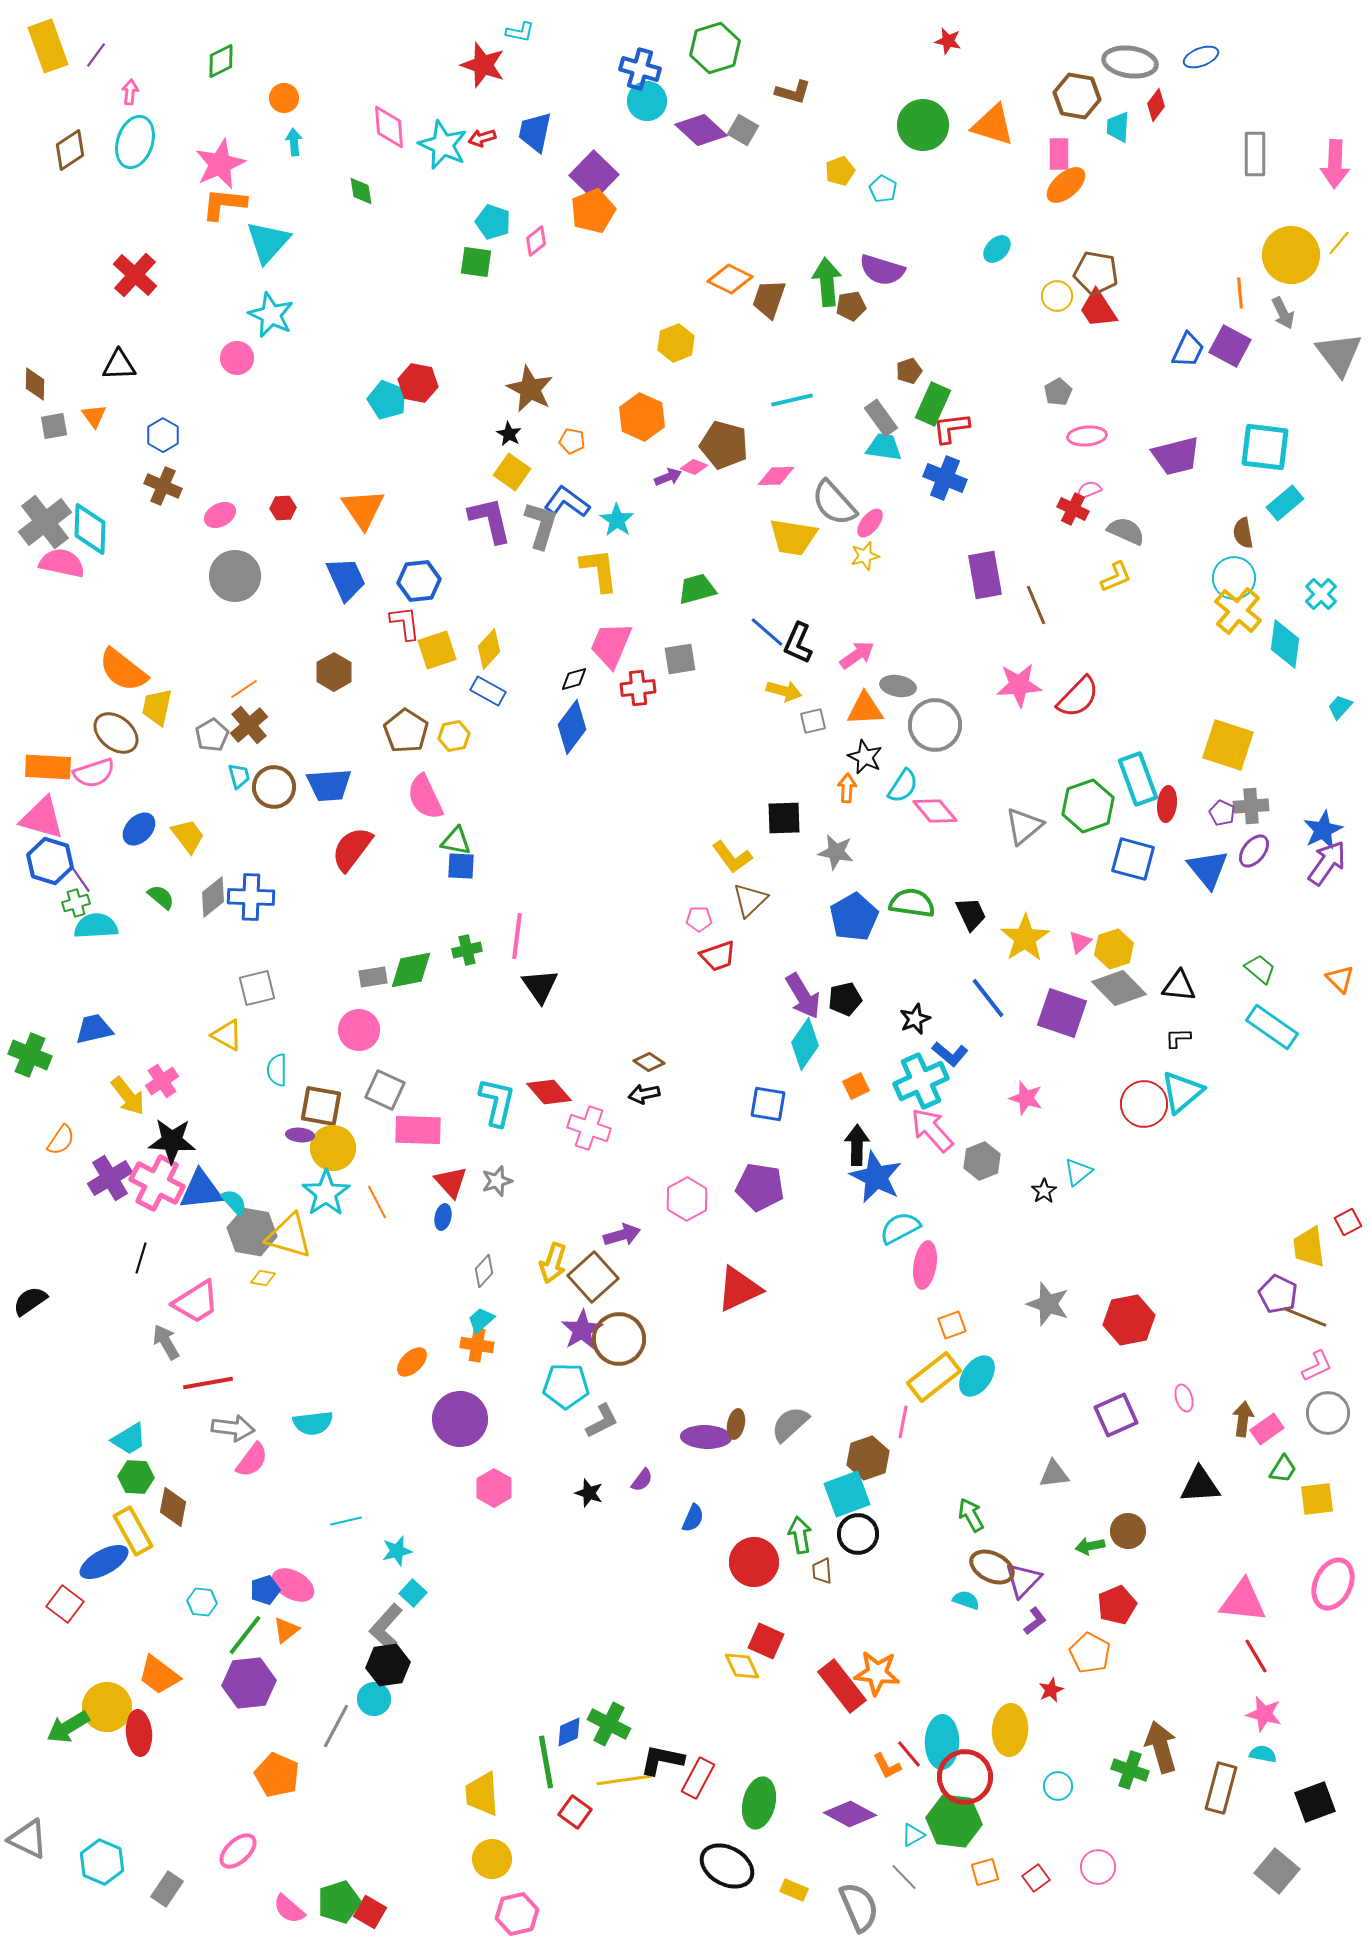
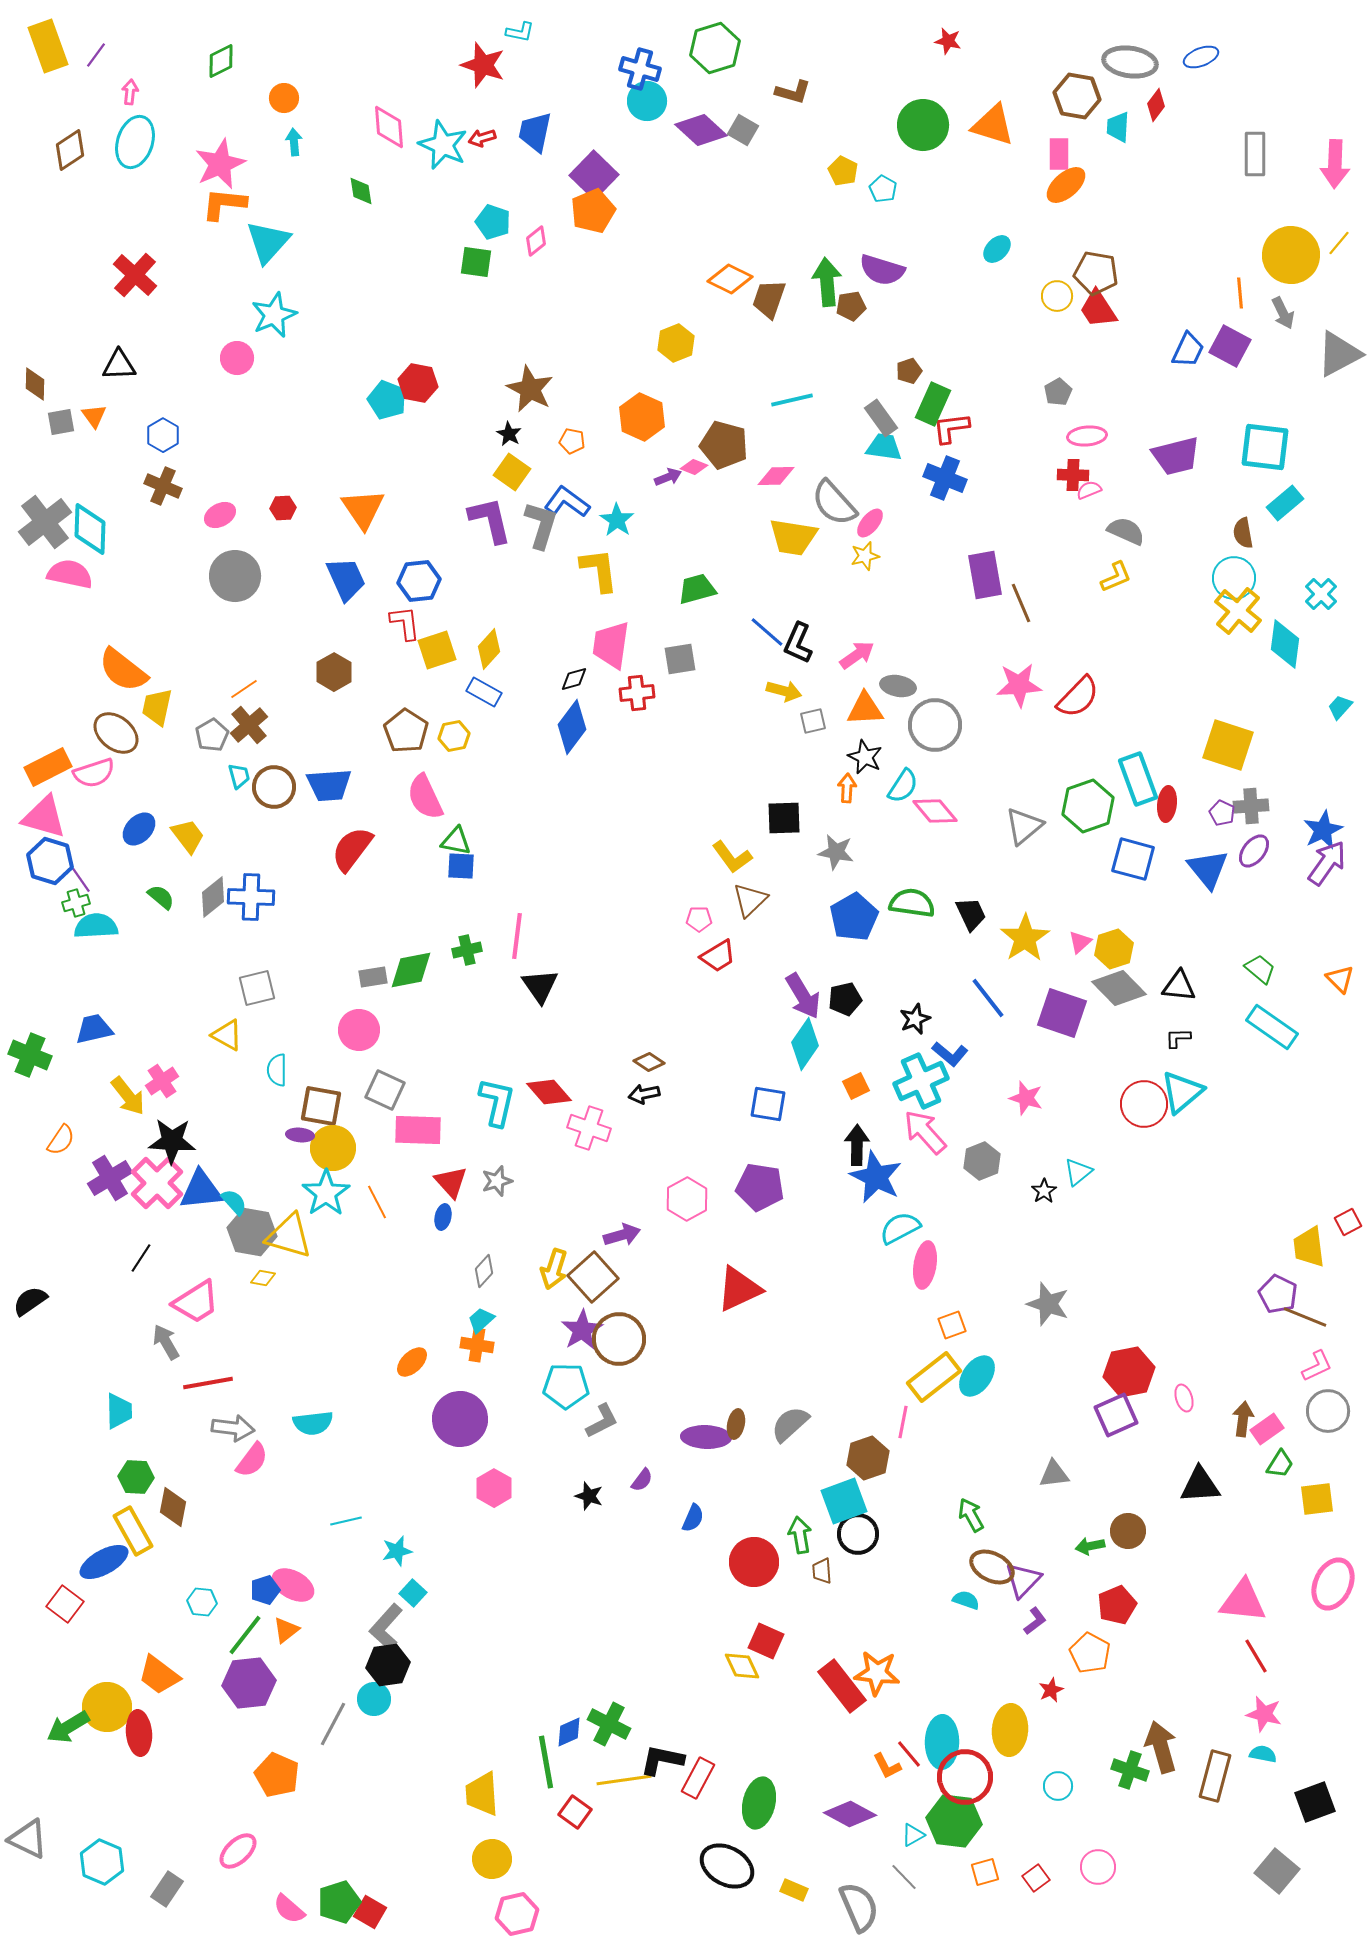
yellow pentagon at (840, 171): moved 3 px right; rotated 24 degrees counterclockwise
cyan star at (271, 315): moved 3 px right; rotated 24 degrees clockwise
gray triangle at (1339, 354): rotated 39 degrees clockwise
gray square at (54, 426): moved 7 px right, 4 px up
red cross at (1073, 509): moved 34 px up; rotated 24 degrees counterclockwise
pink semicircle at (62, 563): moved 8 px right, 11 px down
brown line at (1036, 605): moved 15 px left, 2 px up
pink trapezoid at (611, 645): rotated 15 degrees counterclockwise
red cross at (638, 688): moved 1 px left, 5 px down
blue rectangle at (488, 691): moved 4 px left, 1 px down
orange rectangle at (48, 767): rotated 30 degrees counterclockwise
pink triangle at (42, 818): moved 2 px right, 1 px up
red trapezoid at (718, 956): rotated 12 degrees counterclockwise
pink arrow at (932, 1130): moved 7 px left, 2 px down
pink cross at (157, 1183): rotated 18 degrees clockwise
black line at (141, 1258): rotated 16 degrees clockwise
yellow arrow at (553, 1263): moved 1 px right, 6 px down
red hexagon at (1129, 1320): moved 52 px down
gray circle at (1328, 1413): moved 2 px up
cyan trapezoid at (129, 1439): moved 10 px left, 28 px up; rotated 60 degrees counterclockwise
green trapezoid at (1283, 1469): moved 3 px left, 5 px up
black star at (589, 1493): moved 3 px down
cyan square at (847, 1494): moved 3 px left, 7 px down
gray line at (336, 1726): moved 3 px left, 2 px up
brown rectangle at (1221, 1788): moved 6 px left, 12 px up
